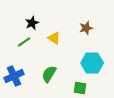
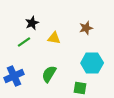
yellow triangle: rotated 24 degrees counterclockwise
